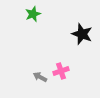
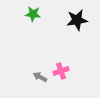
green star: rotated 28 degrees clockwise
black star: moved 5 px left, 14 px up; rotated 30 degrees counterclockwise
